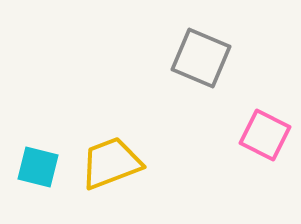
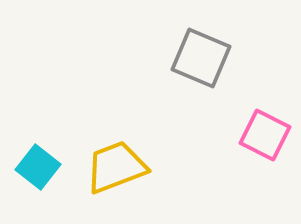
yellow trapezoid: moved 5 px right, 4 px down
cyan square: rotated 24 degrees clockwise
